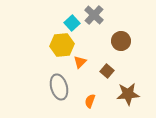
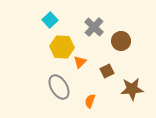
gray cross: moved 12 px down
cyan square: moved 22 px left, 3 px up
yellow hexagon: moved 2 px down; rotated 10 degrees clockwise
brown square: rotated 24 degrees clockwise
gray ellipse: rotated 15 degrees counterclockwise
brown star: moved 4 px right, 5 px up
